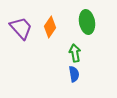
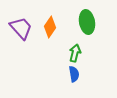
green arrow: rotated 24 degrees clockwise
